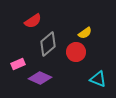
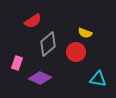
yellow semicircle: rotated 56 degrees clockwise
pink rectangle: moved 1 px left, 1 px up; rotated 48 degrees counterclockwise
cyan triangle: rotated 12 degrees counterclockwise
